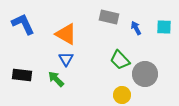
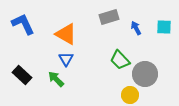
gray rectangle: rotated 30 degrees counterclockwise
black rectangle: rotated 36 degrees clockwise
yellow circle: moved 8 px right
